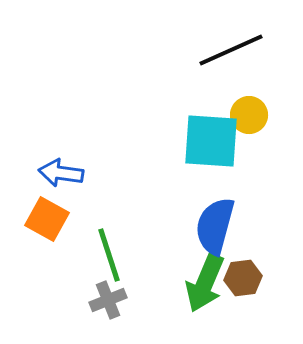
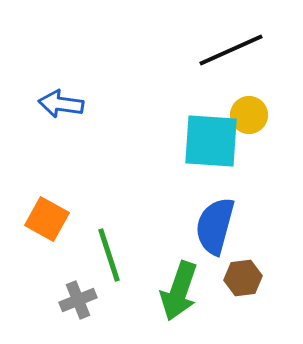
blue arrow: moved 69 px up
green arrow: moved 26 px left, 8 px down; rotated 4 degrees counterclockwise
gray cross: moved 30 px left
